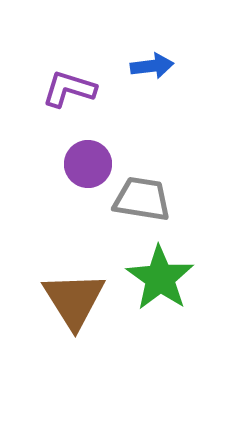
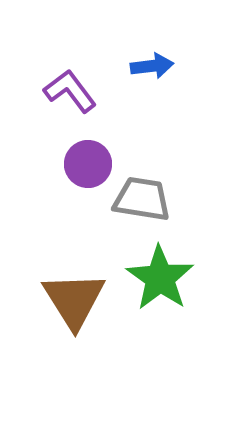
purple L-shape: moved 1 px right, 2 px down; rotated 36 degrees clockwise
